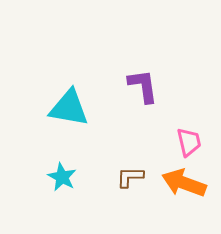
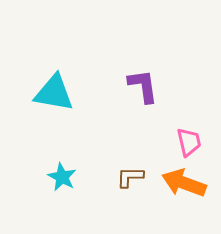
cyan triangle: moved 15 px left, 15 px up
